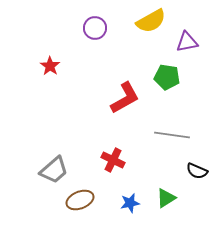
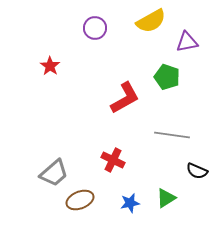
green pentagon: rotated 10 degrees clockwise
gray trapezoid: moved 3 px down
